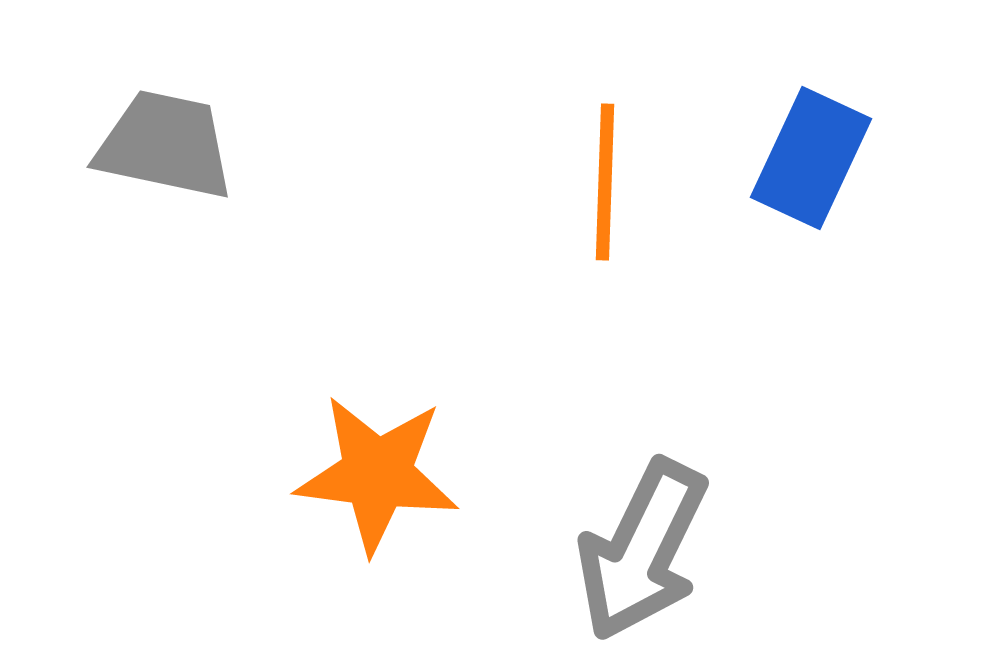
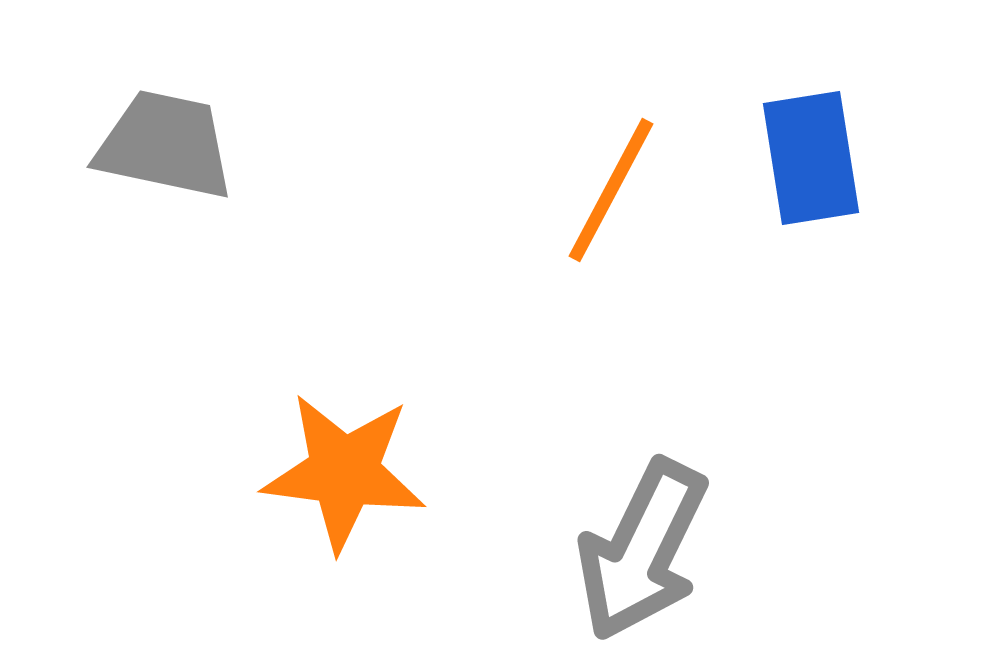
blue rectangle: rotated 34 degrees counterclockwise
orange line: moved 6 px right, 8 px down; rotated 26 degrees clockwise
orange star: moved 33 px left, 2 px up
